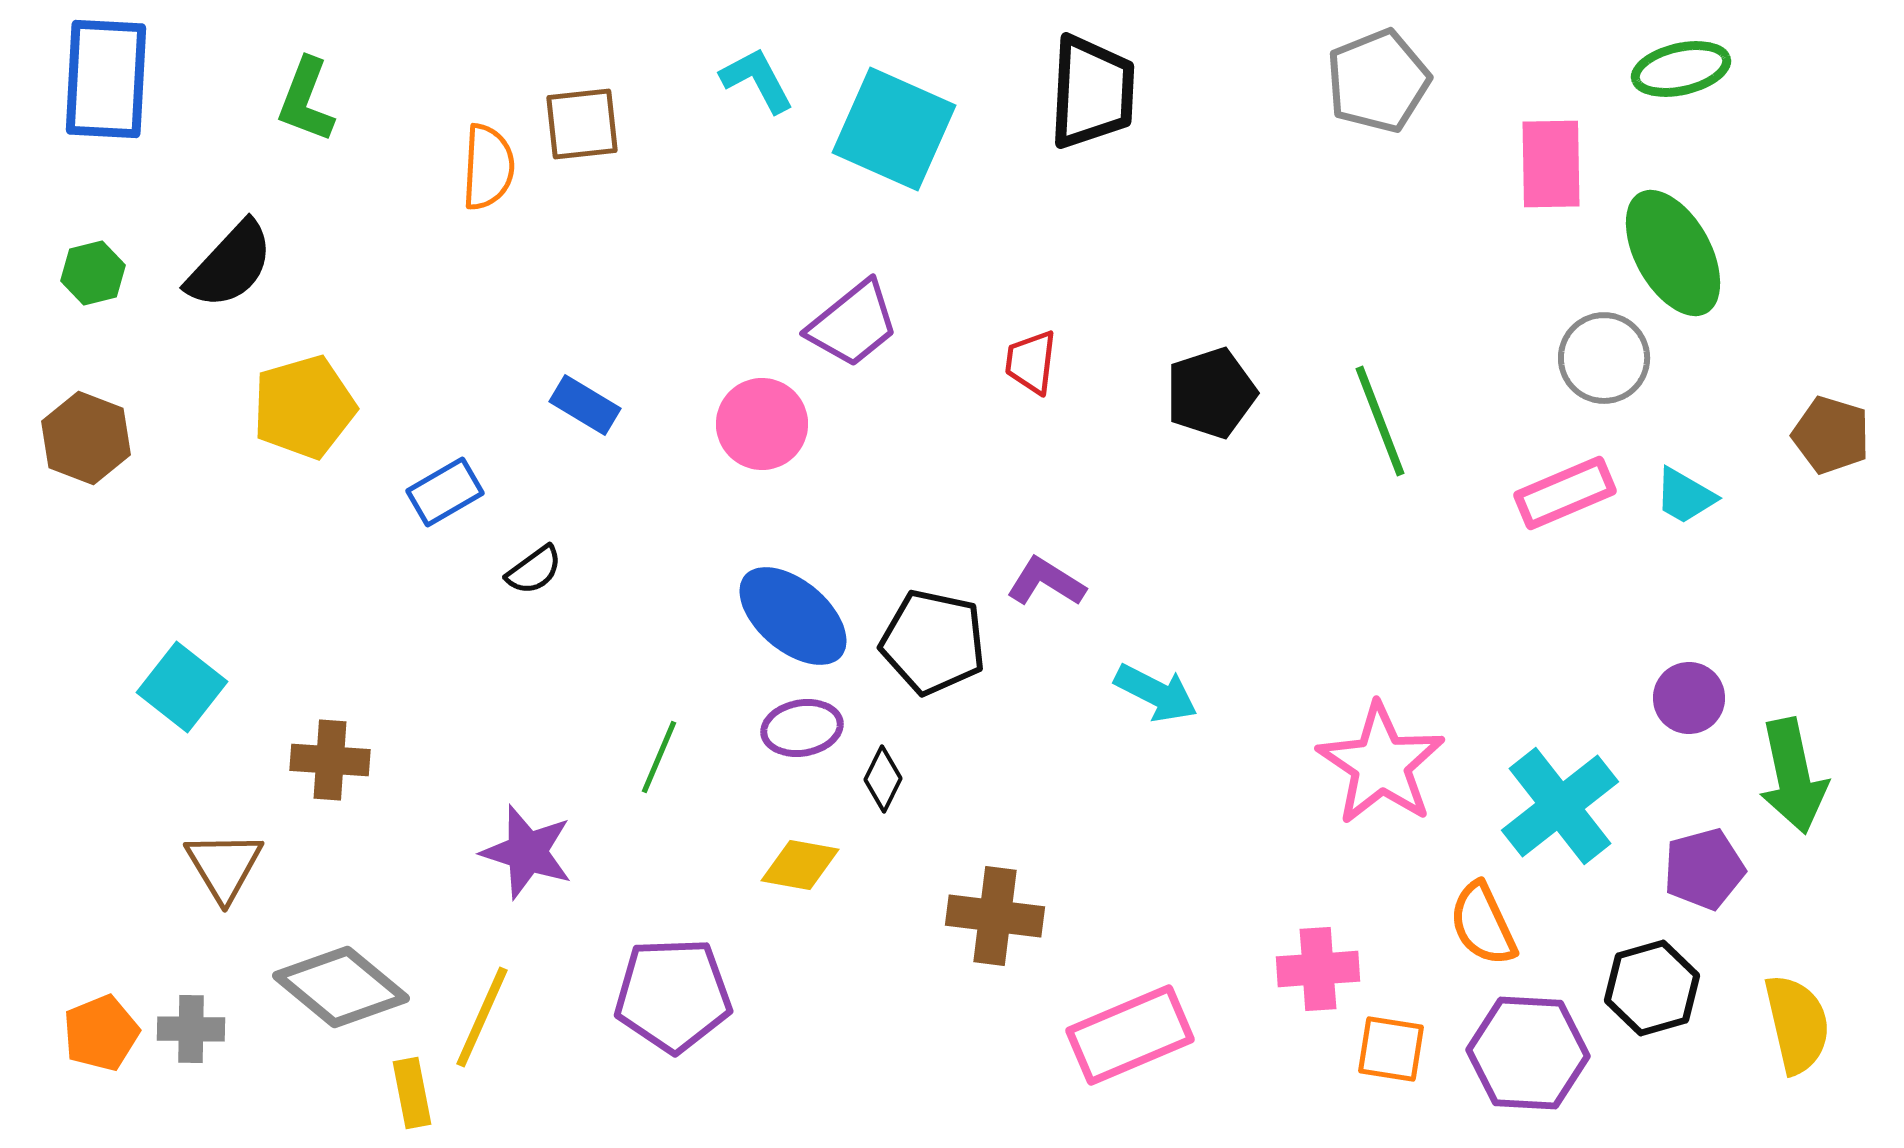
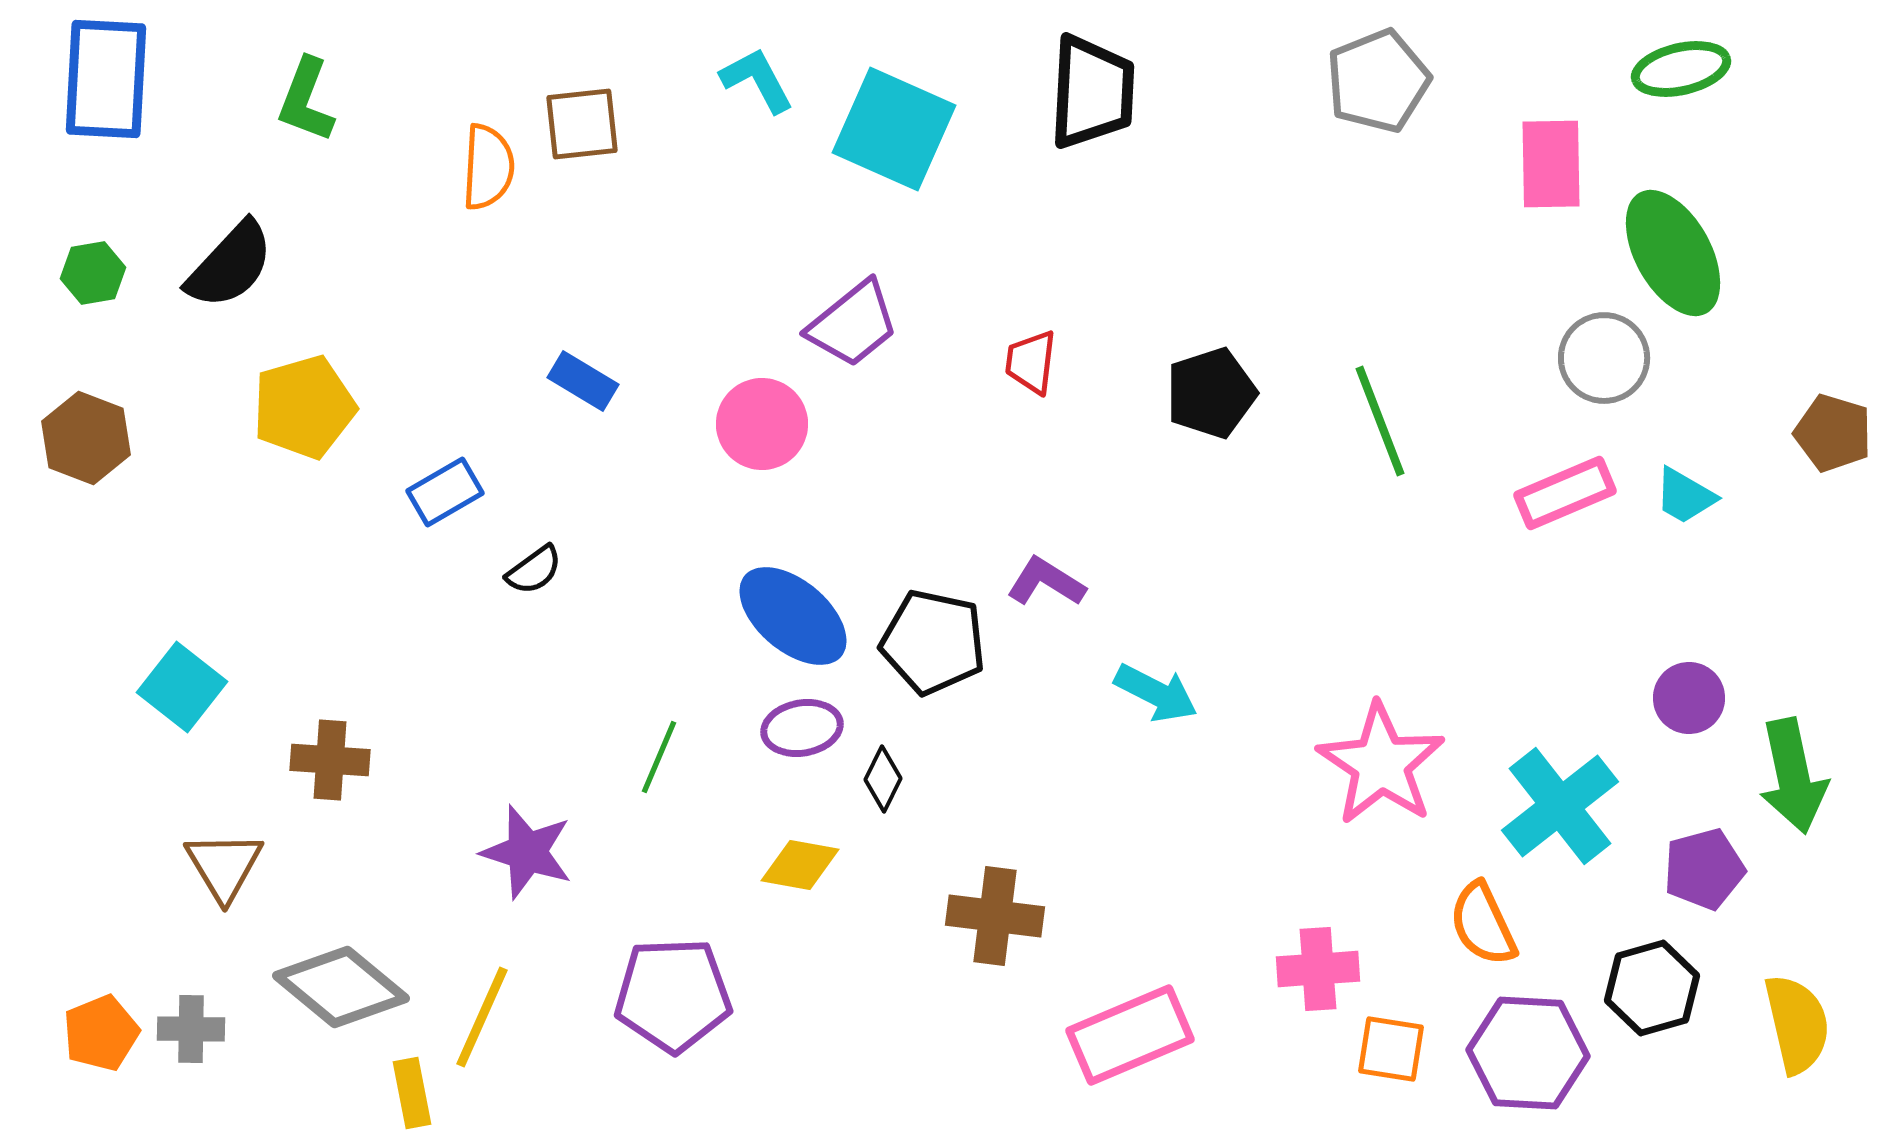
green hexagon at (93, 273): rotated 4 degrees clockwise
blue rectangle at (585, 405): moved 2 px left, 24 px up
brown pentagon at (1831, 435): moved 2 px right, 2 px up
